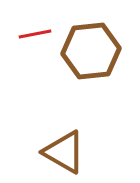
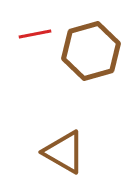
brown hexagon: rotated 10 degrees counterclockwise
